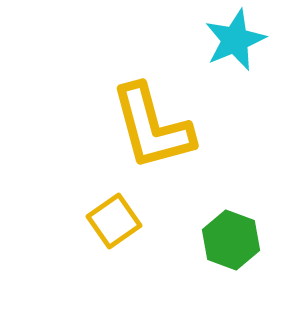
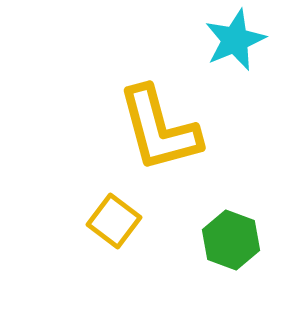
yellow L-shape: moved 7 px right, 2 px down
yellow square: rotated 18 degrees counterclockwise
